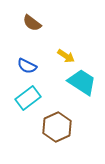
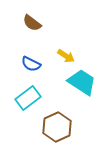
blue semicircle: moved 4 px right, 2 px up
